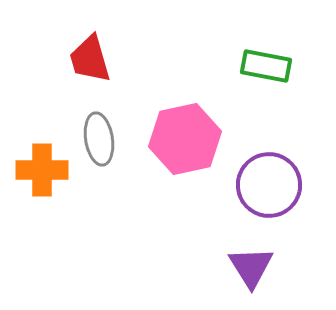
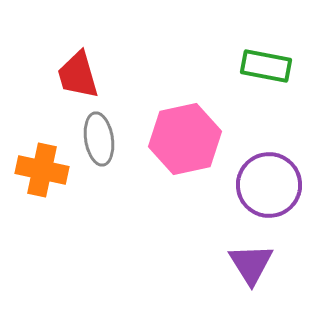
red trapezoid: moved 12 px left, 16 px down
orange cross: rotated 12 degrees clockwise
purple triangle: moved 3 px up
